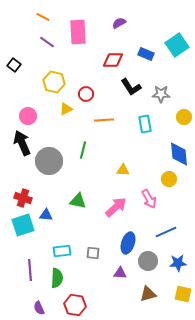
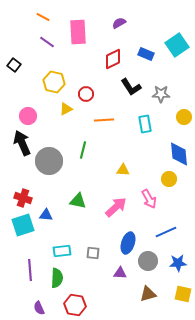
red diamond at (113, 60): moved 1 px up; rotated 25 degrees counterclockwise
